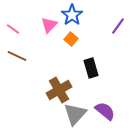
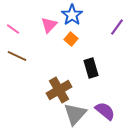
purple line: moved 1 px left, 1 px down
